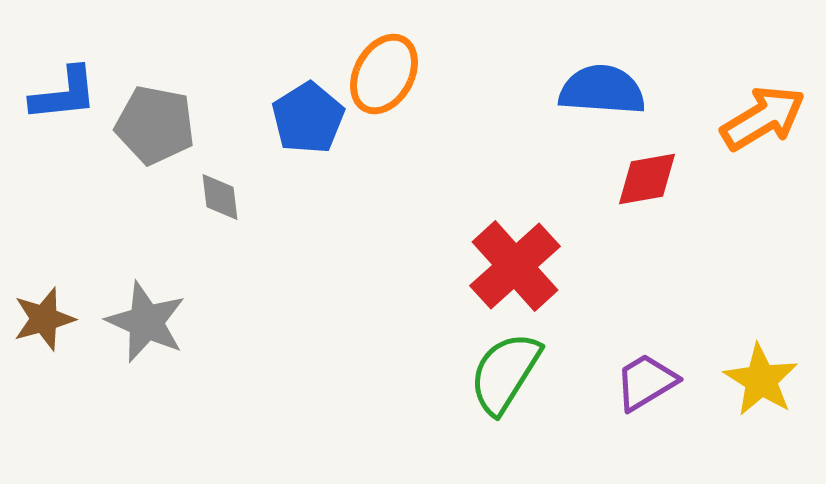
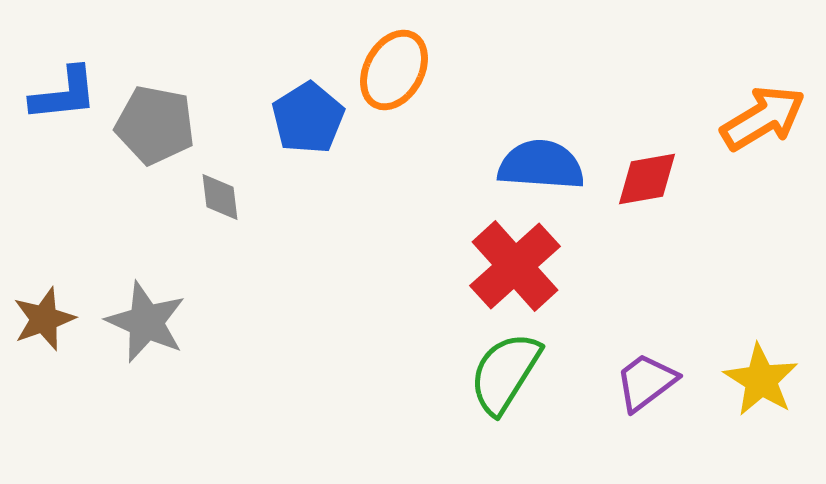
orange ellipse: moved 10 px right, 4 px up
blue semicircle: moved 61 px left, 75 px down
brown star: rotated 4 degrees counterclockwise
purple trapezoid: rotated 6 degrees counterclockwise
